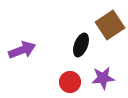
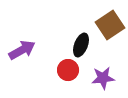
purple arrow: rotated 8 degrees counterclockwise
red circle: moved 2 px left, 12 px up
